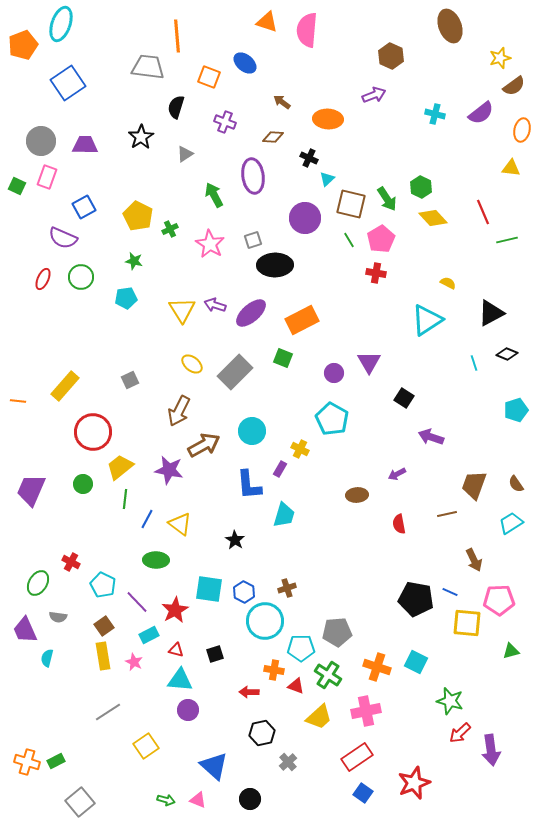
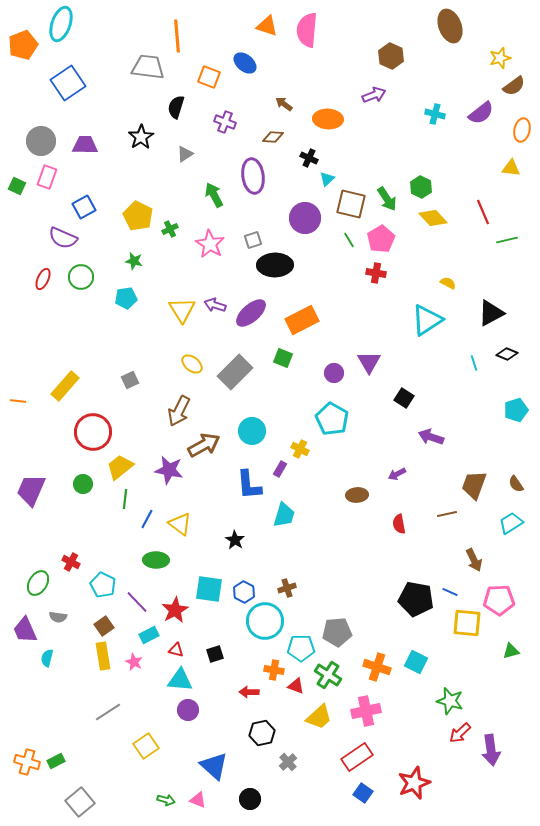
orange triangle at (267, 22): moved 4 px down
brown arrow at (282, 102): moved 2 px right, 2 px down
